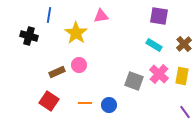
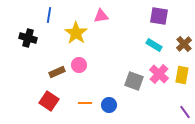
black cross: moved 1 px left, 2 px down
yellow rectangle: moved 1 px up
